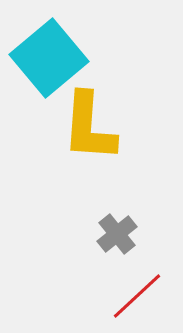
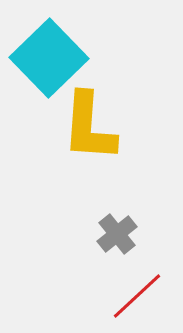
cyan square: rotated 4 degrees counterclockwise
